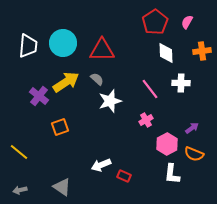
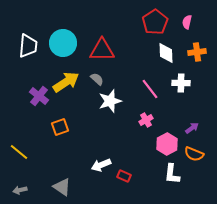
pink semicircle: rotated 16 degrees counterclockwise
orange cross: moved 5 px left, 1 px down
